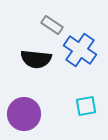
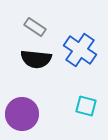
gray rectangle: moved 17 px left, 2 px down
cyan square: rotated 25 degrees clockwise
purple circle: moved 2 px left
